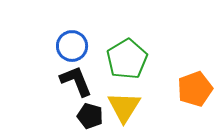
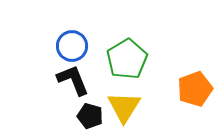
black L-shape: moved 3 px left, 1 px up
